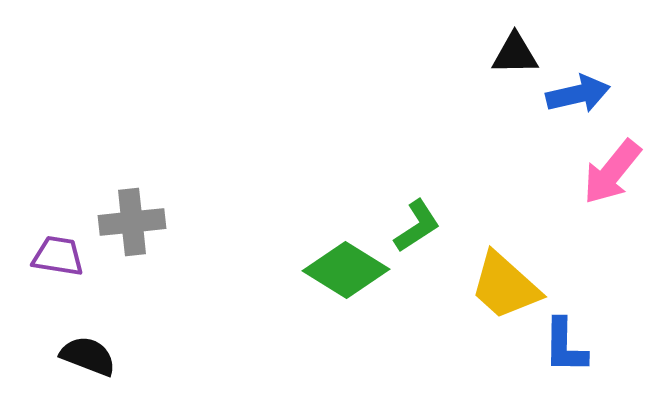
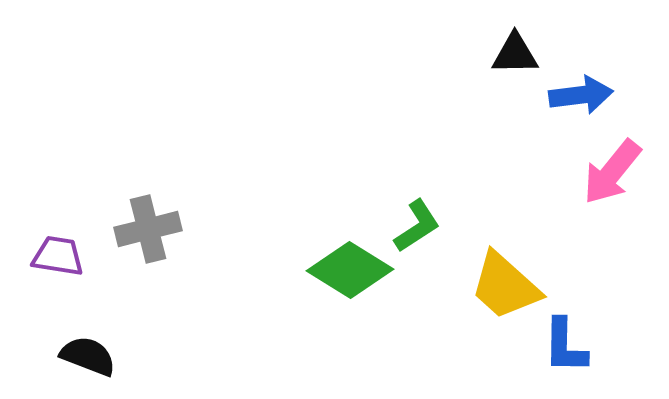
blue arrow: moved 3 px right, 1 px down; rotated 6 degrees clockwise
gray cross: moved 16 px right, 7 px down; rotated 8 degrees counterclockwise
green diamond: moved 4 px right
